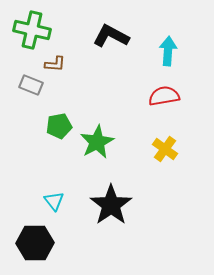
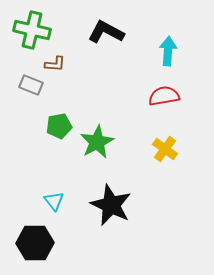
black L-shape: moved 5 px left, 4 px up
black star: rotated 12 degrees counterclockwise
